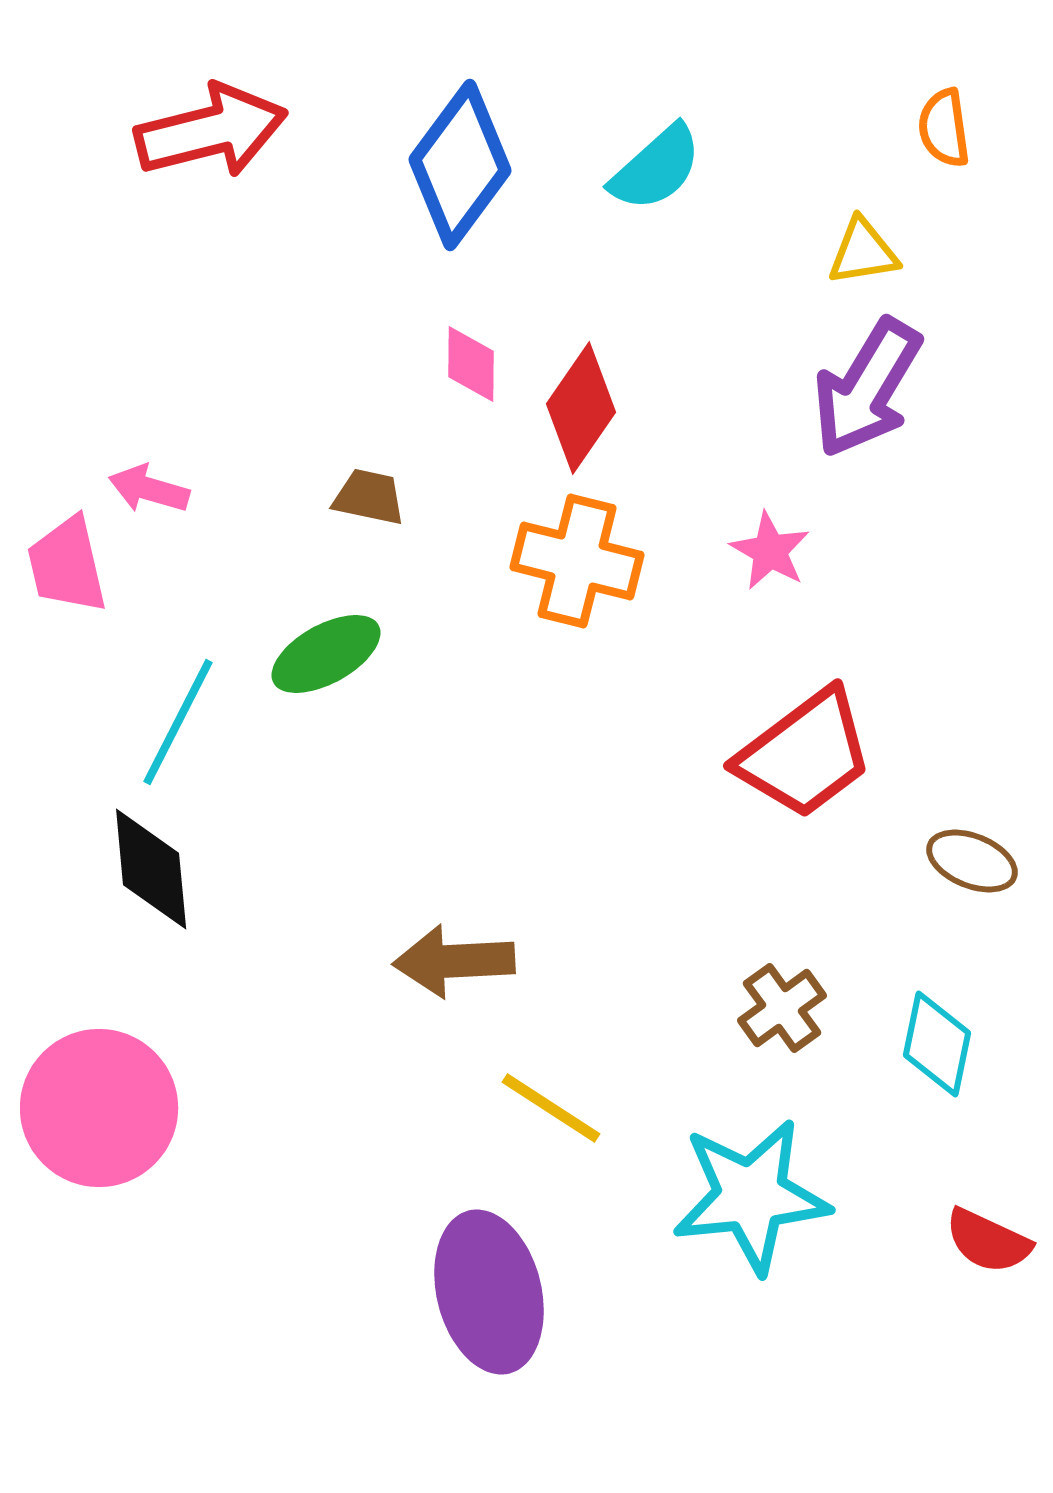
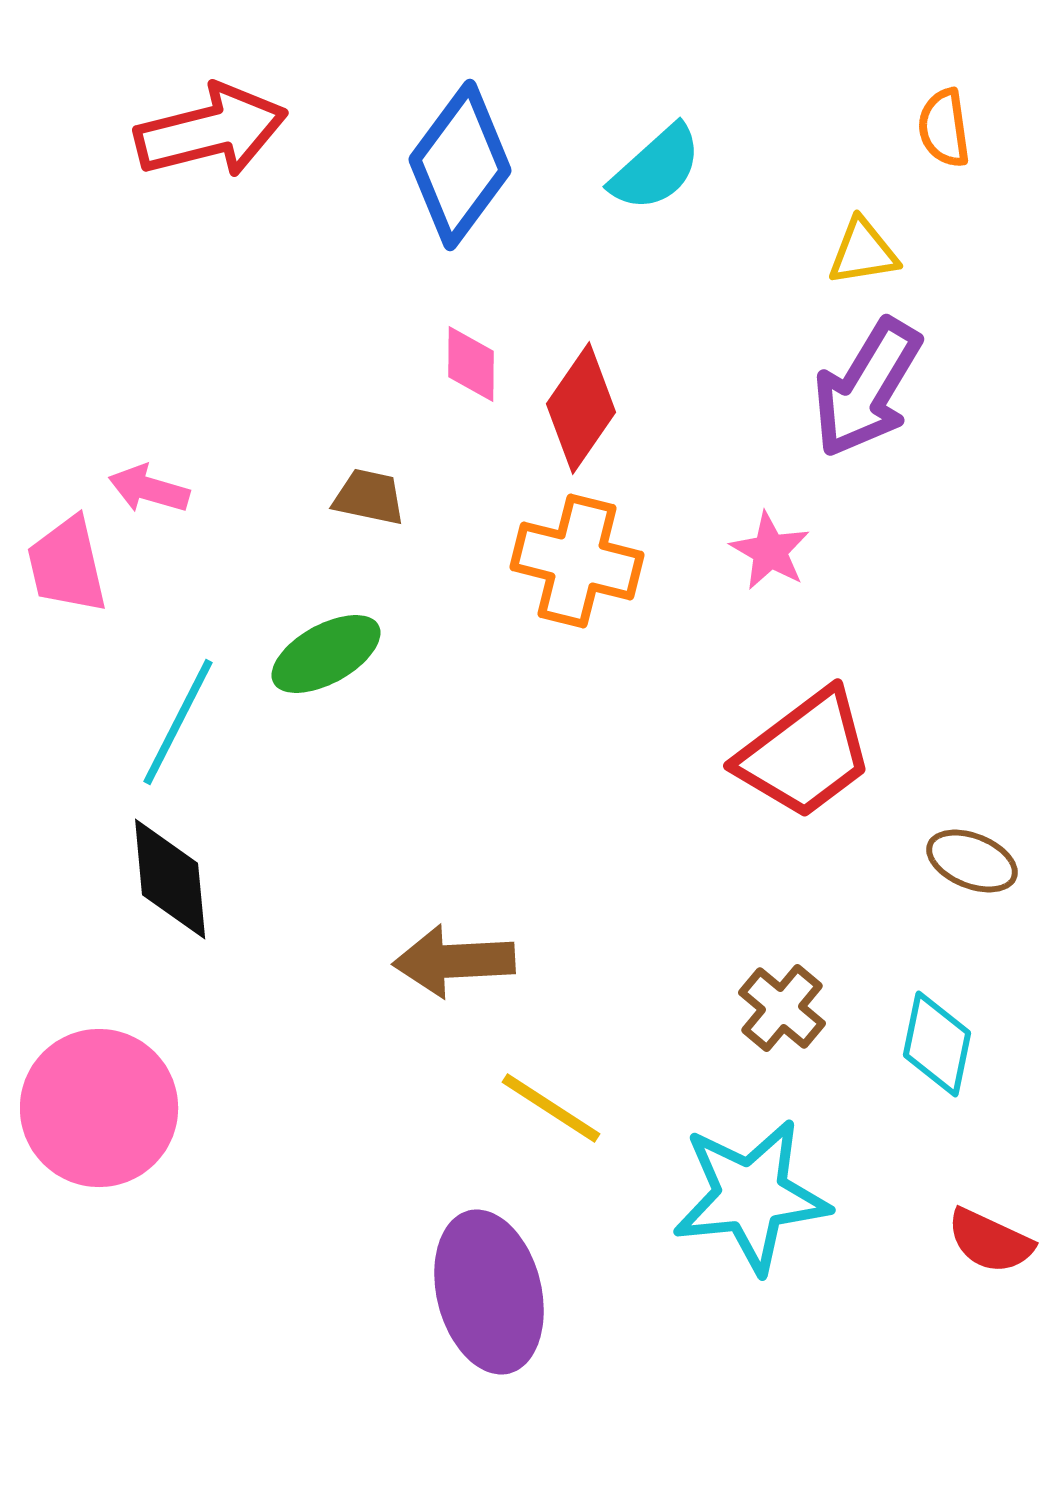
black diamond: moved 19 px right, 10 px down
brown cross: rotated 14 degrees counterclockwise
red semicircle: moved 2 px right
